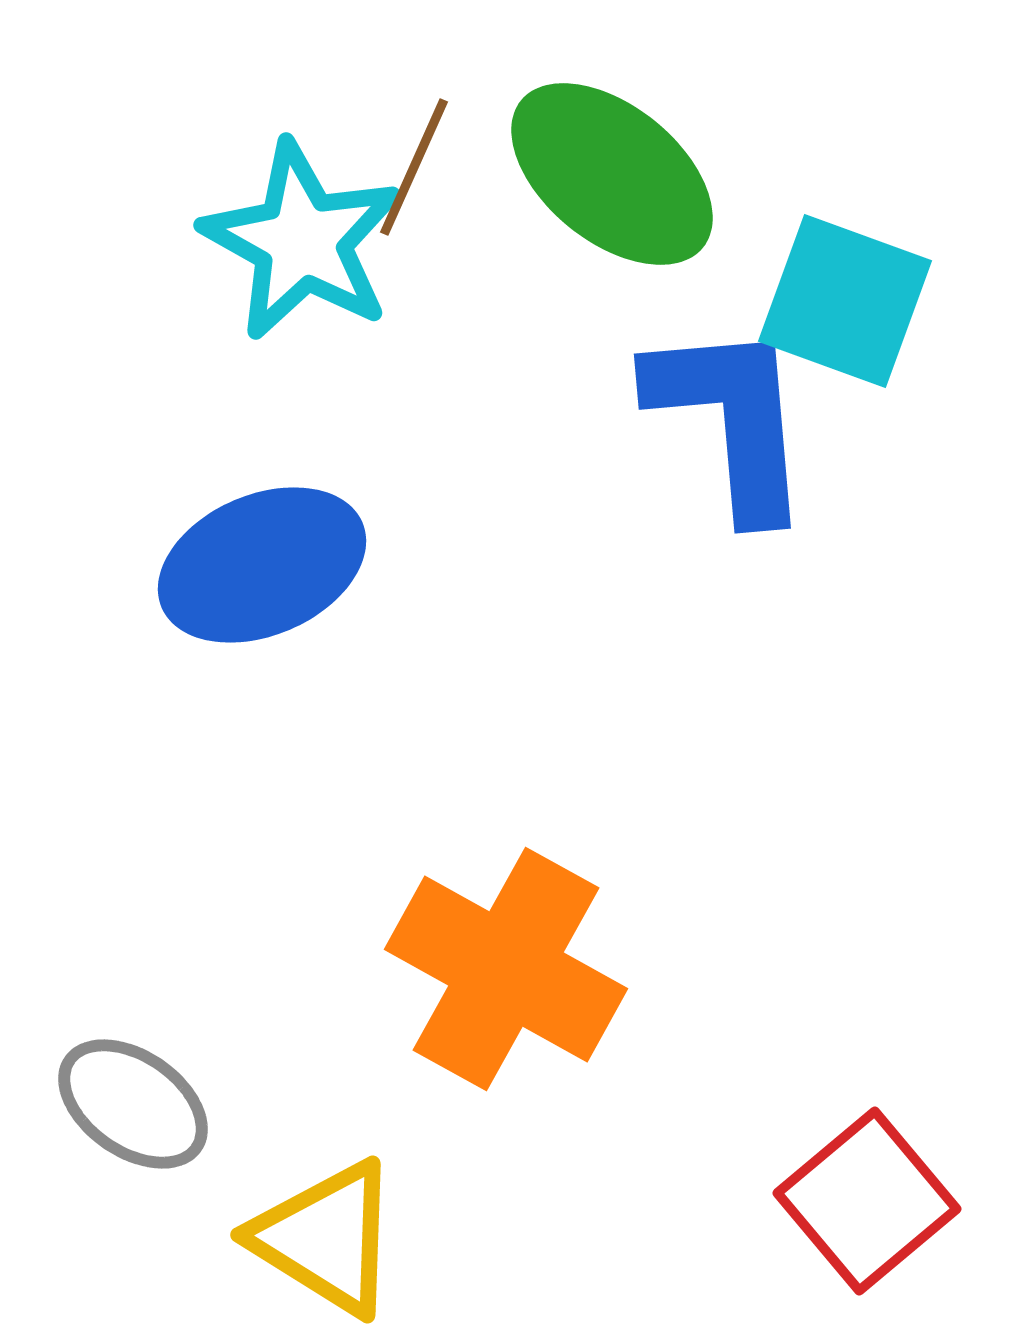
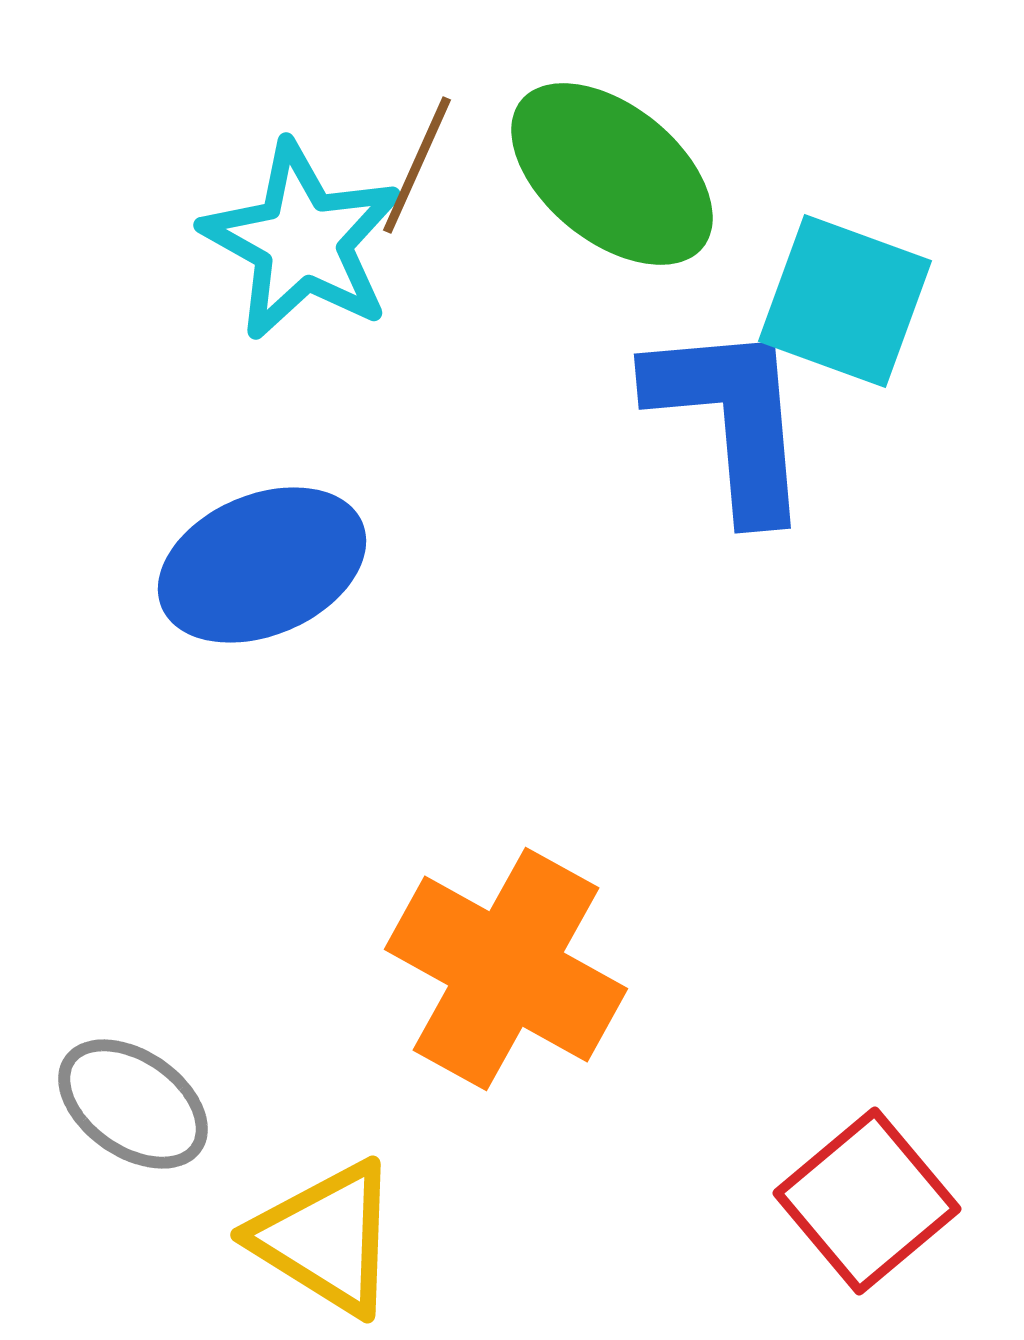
brown line: moved 3 px right, 2 px up
